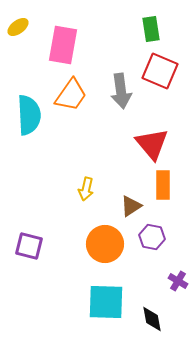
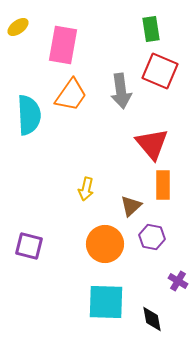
brown triangle: rotated 10 degrees counterclockwise
